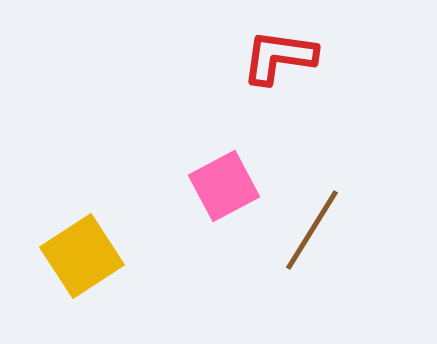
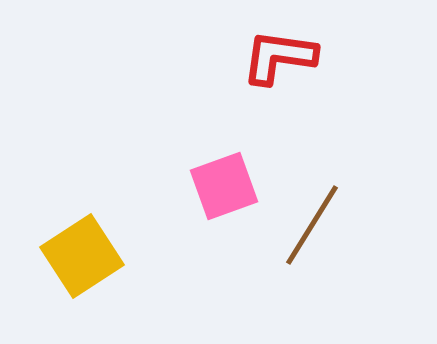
pink square: rotated 8 degrees clockwise
brown line: moved 5 px up
